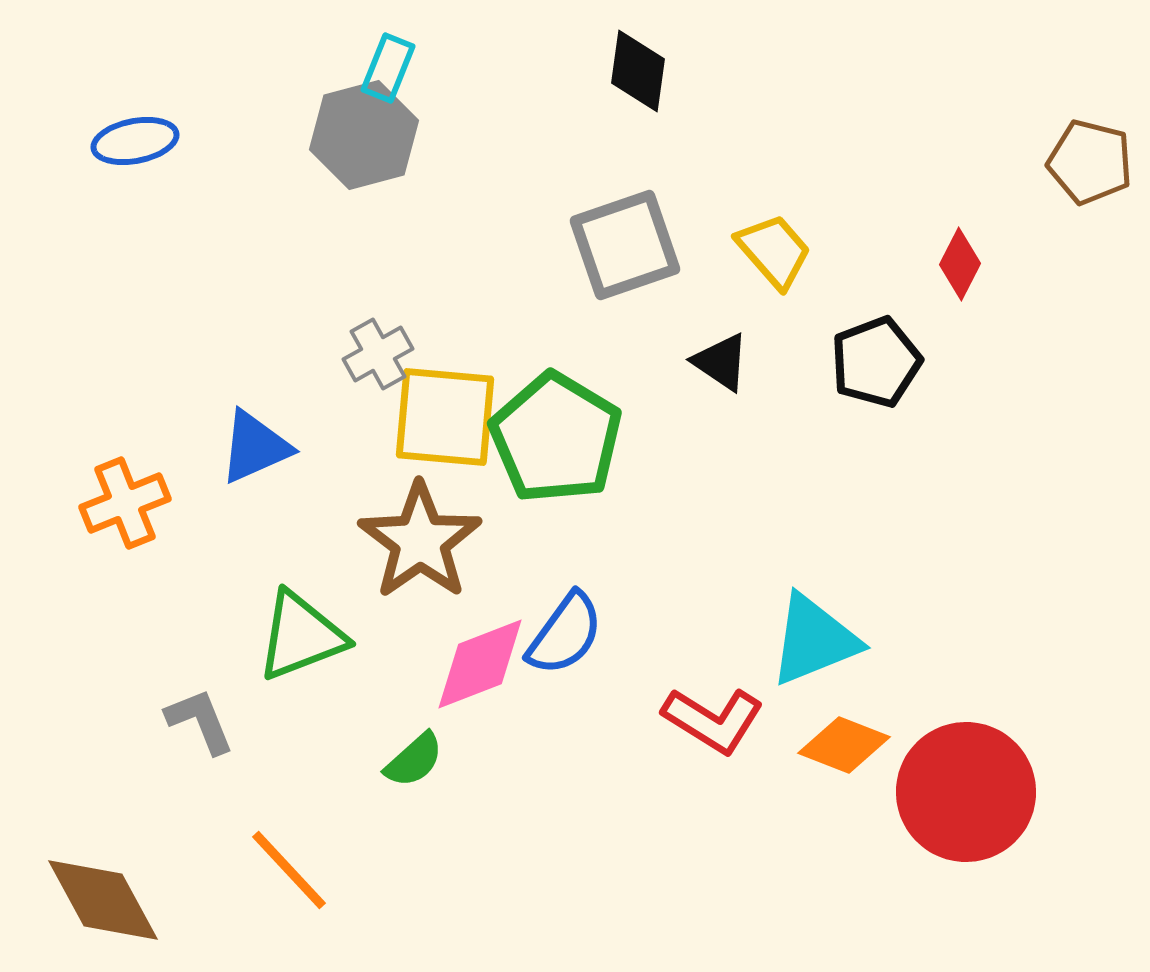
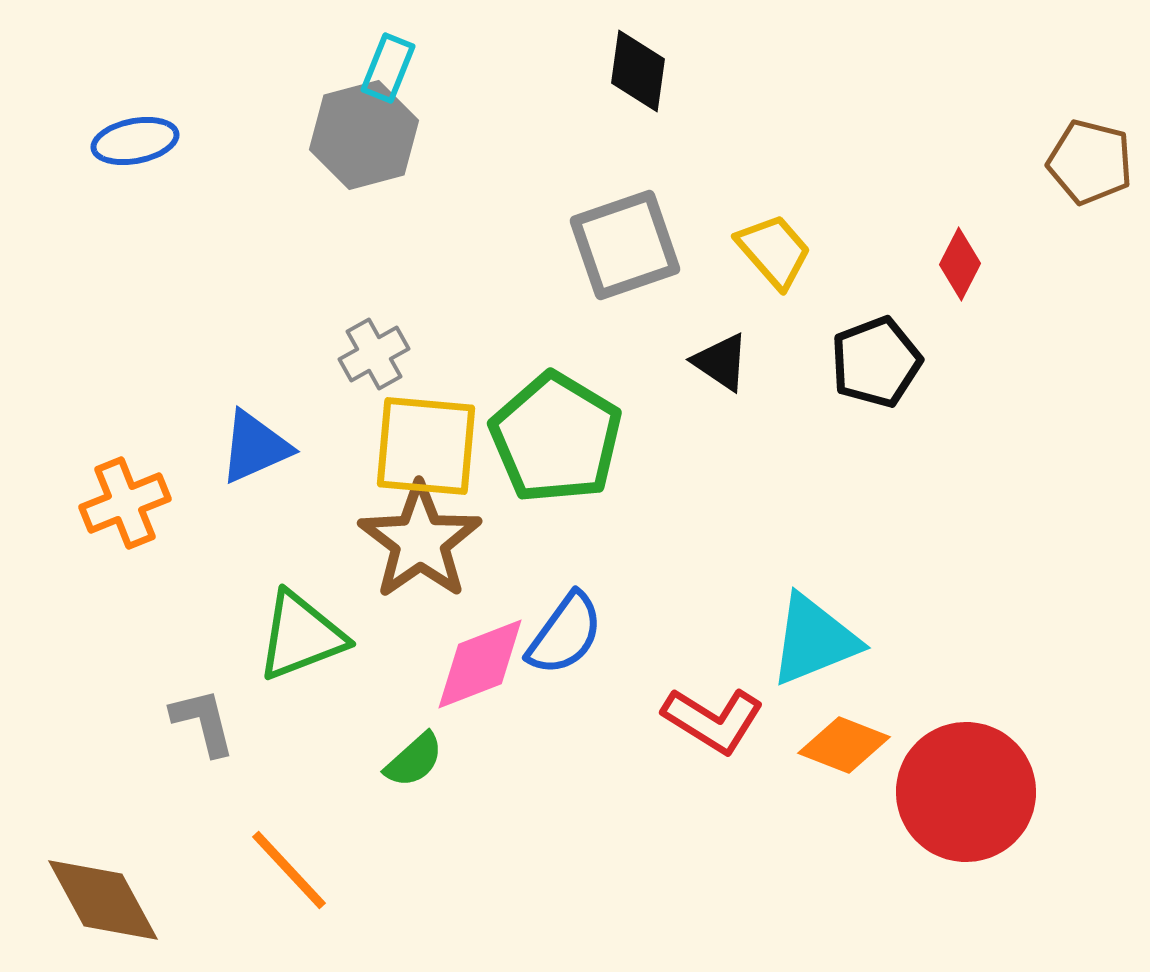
gray cross: moved 4 px left
yellow square: moved 19 px left, 29 px down
gray L-shape: moved 3 px right, 1 px down; rotated 8 degrees clockwise
